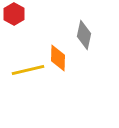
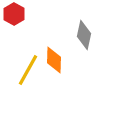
orange diamond: moved 4 px left, 2 px down
yellow line: rotated 48 degrees counterclockwise
